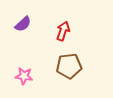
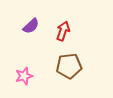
purple semicircle: moved 8 px right, 2 px down
pink star: rotated 24 degrees counterclockwise
